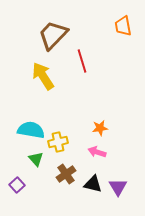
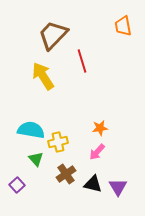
pink arrow: rotated 66 degrees counterclockwise
